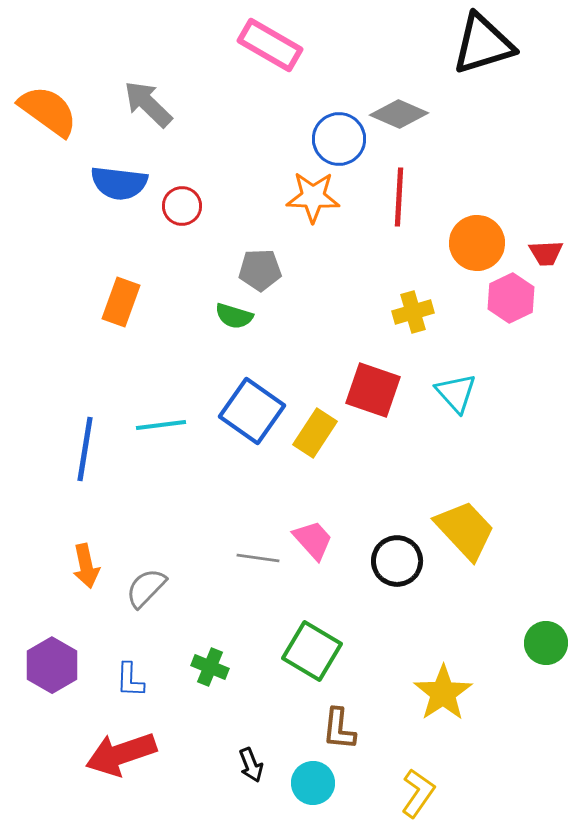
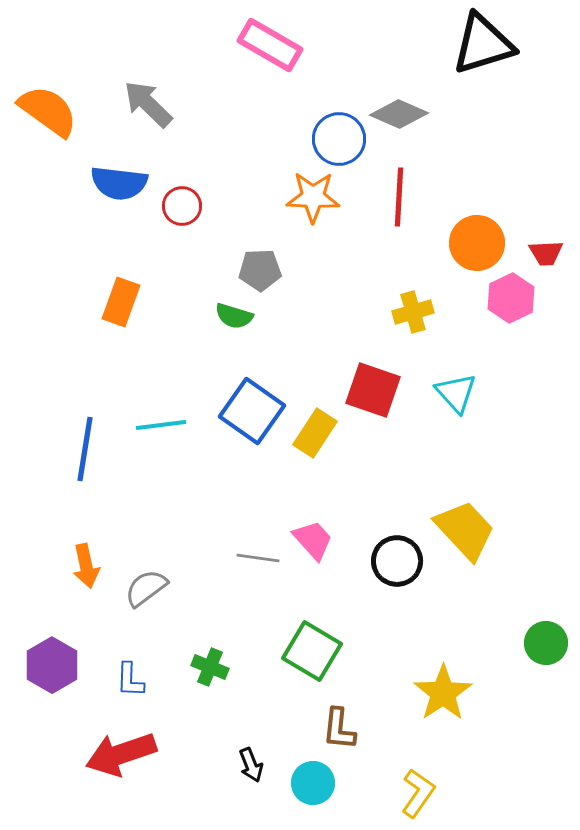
gray semicircle: rotated 9 degrees clockwise
